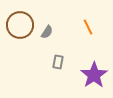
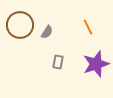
purple star: moved 2 px right, 11 px up; rotated 16 degrees clockwise
